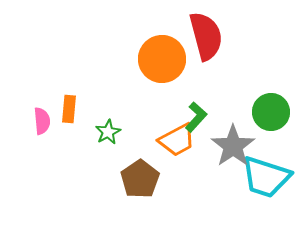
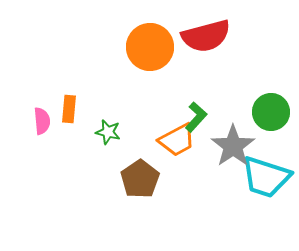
red semicircle: rotated 90 degrees clockwise
orange circle: moved 12 px left, 12 px up
green star: rotated 30 degrees counterclockwise
